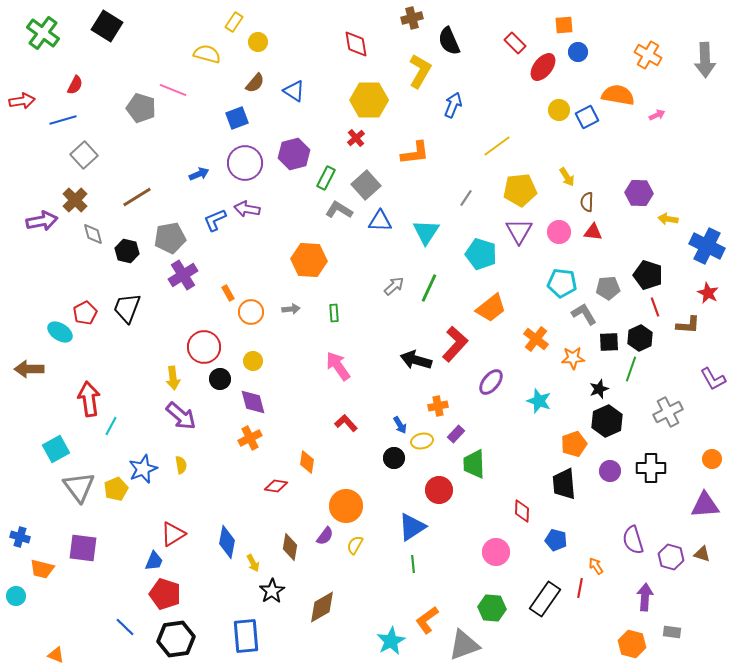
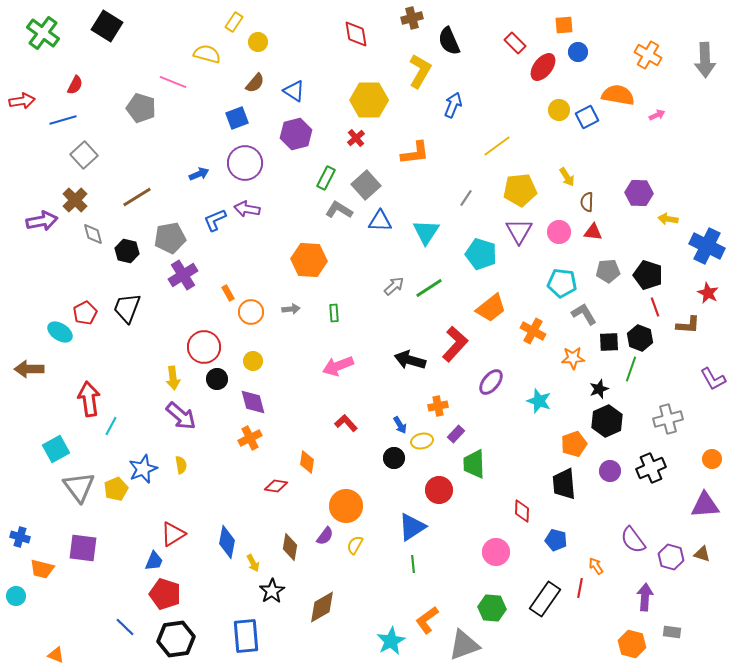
red diamond at (356, 44): moved 10 px up
pink line at (173, 90): moved 8 px up
purple hexagon at (294, 154): moved 2 px right, 20 px up
green line at (429, 288): rotated 32 degrees clockwise
gray pentagon at (608, 288): moved 17 px up
black hexagon at (640, 338): rotated 15 degrees counterclockwise
orange cross at (536, 339): moved 3 px left, 8 px up; rotated 10 degrees counterclockwise
black arrow at (416, 360): moved 6 px left
pink arrow at (338, 366): rotated 76 degrees counterclockwise
black circle at (220, 379): moved 3 px left
gray cross at (668, 412): moved 7 px down; rotated 12 degrees clockwise
black cross at (651, 468): rotated 24 degrees counterclockwise
purple semicircle at (633, 540): rotated 20 degrees counterclockwise
